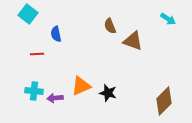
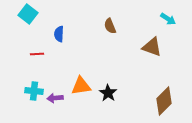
blue semicircle: moved 3 px right; rotated 14 degrees clockwise
brown triangle: moved 19 px right, 6 px down
orange triangle: rotated 15 degrees clockwise
black star: rotated 18 degrees clockwise
